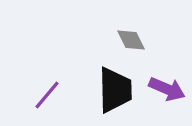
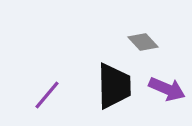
gray diamond: moved 12 px right, 2 px down; rotated 16 degrees counterclockwise
black trapezoid: moved 1 px left, 4 px up
